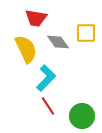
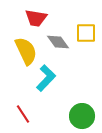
yellow semicircle: moved 2 px down
red line: moved 25 px left, 8 px down
